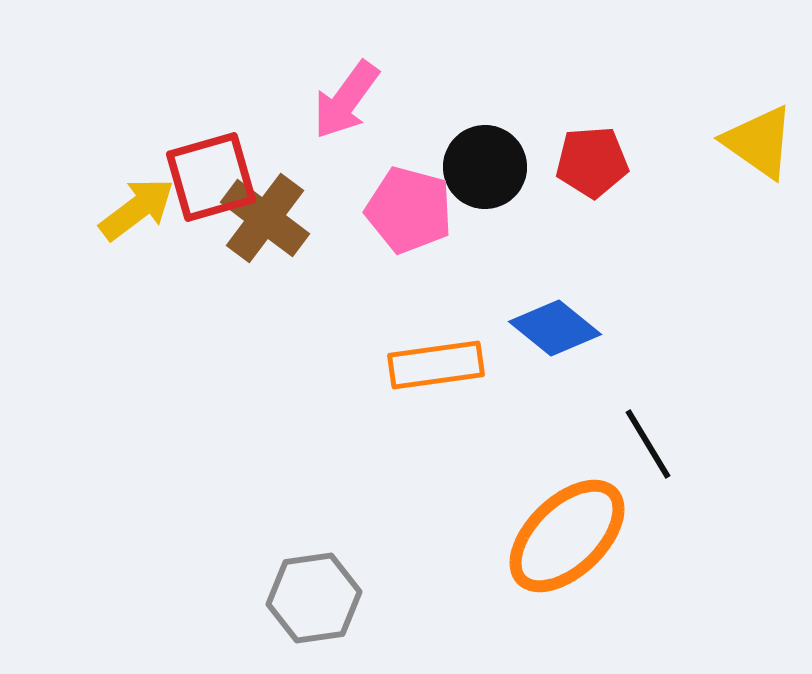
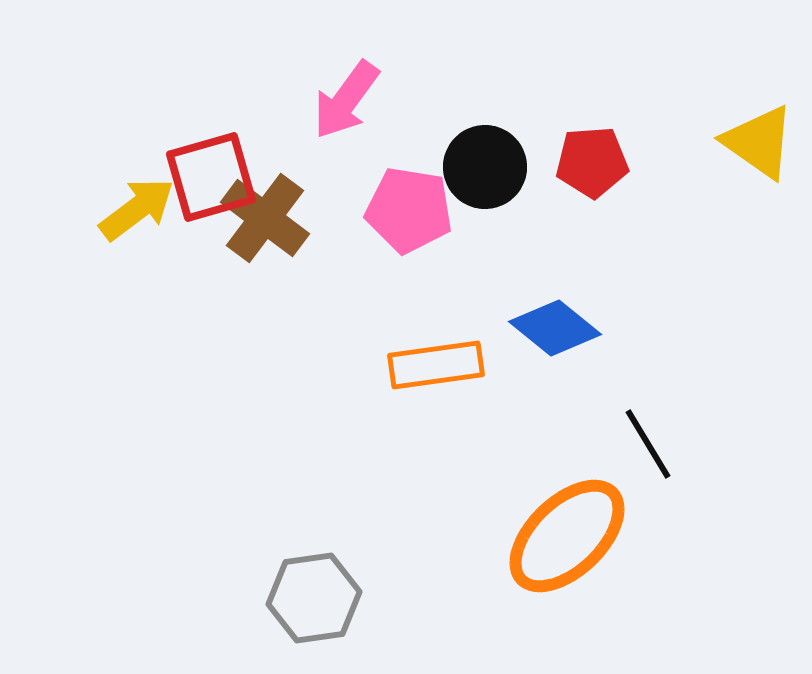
pink pentagon: rotated 6 degrees counterclockwise
